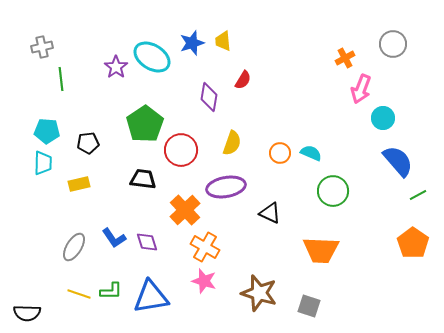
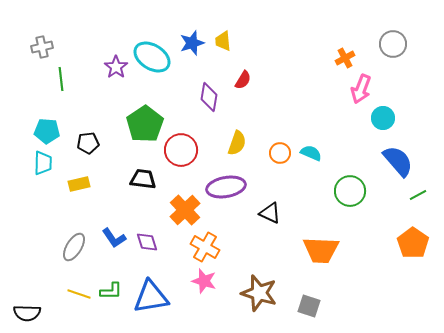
yellow semicircle at (232, 143): moved 5 px right
green circle at (333, 191): moved 17 px right
